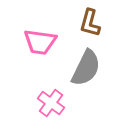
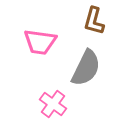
brown L-shape: moved 4 px right, 2 px up
pink cross: moved 2 px right, 1 px down
